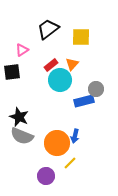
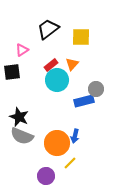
cyan circle: moved 3 px left
